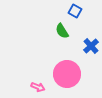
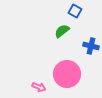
green semicircle: rotated 84 degrees clockwise
blue cross: rotated 35 degrees counterclockwise
pink arrow: moved 1 px right
